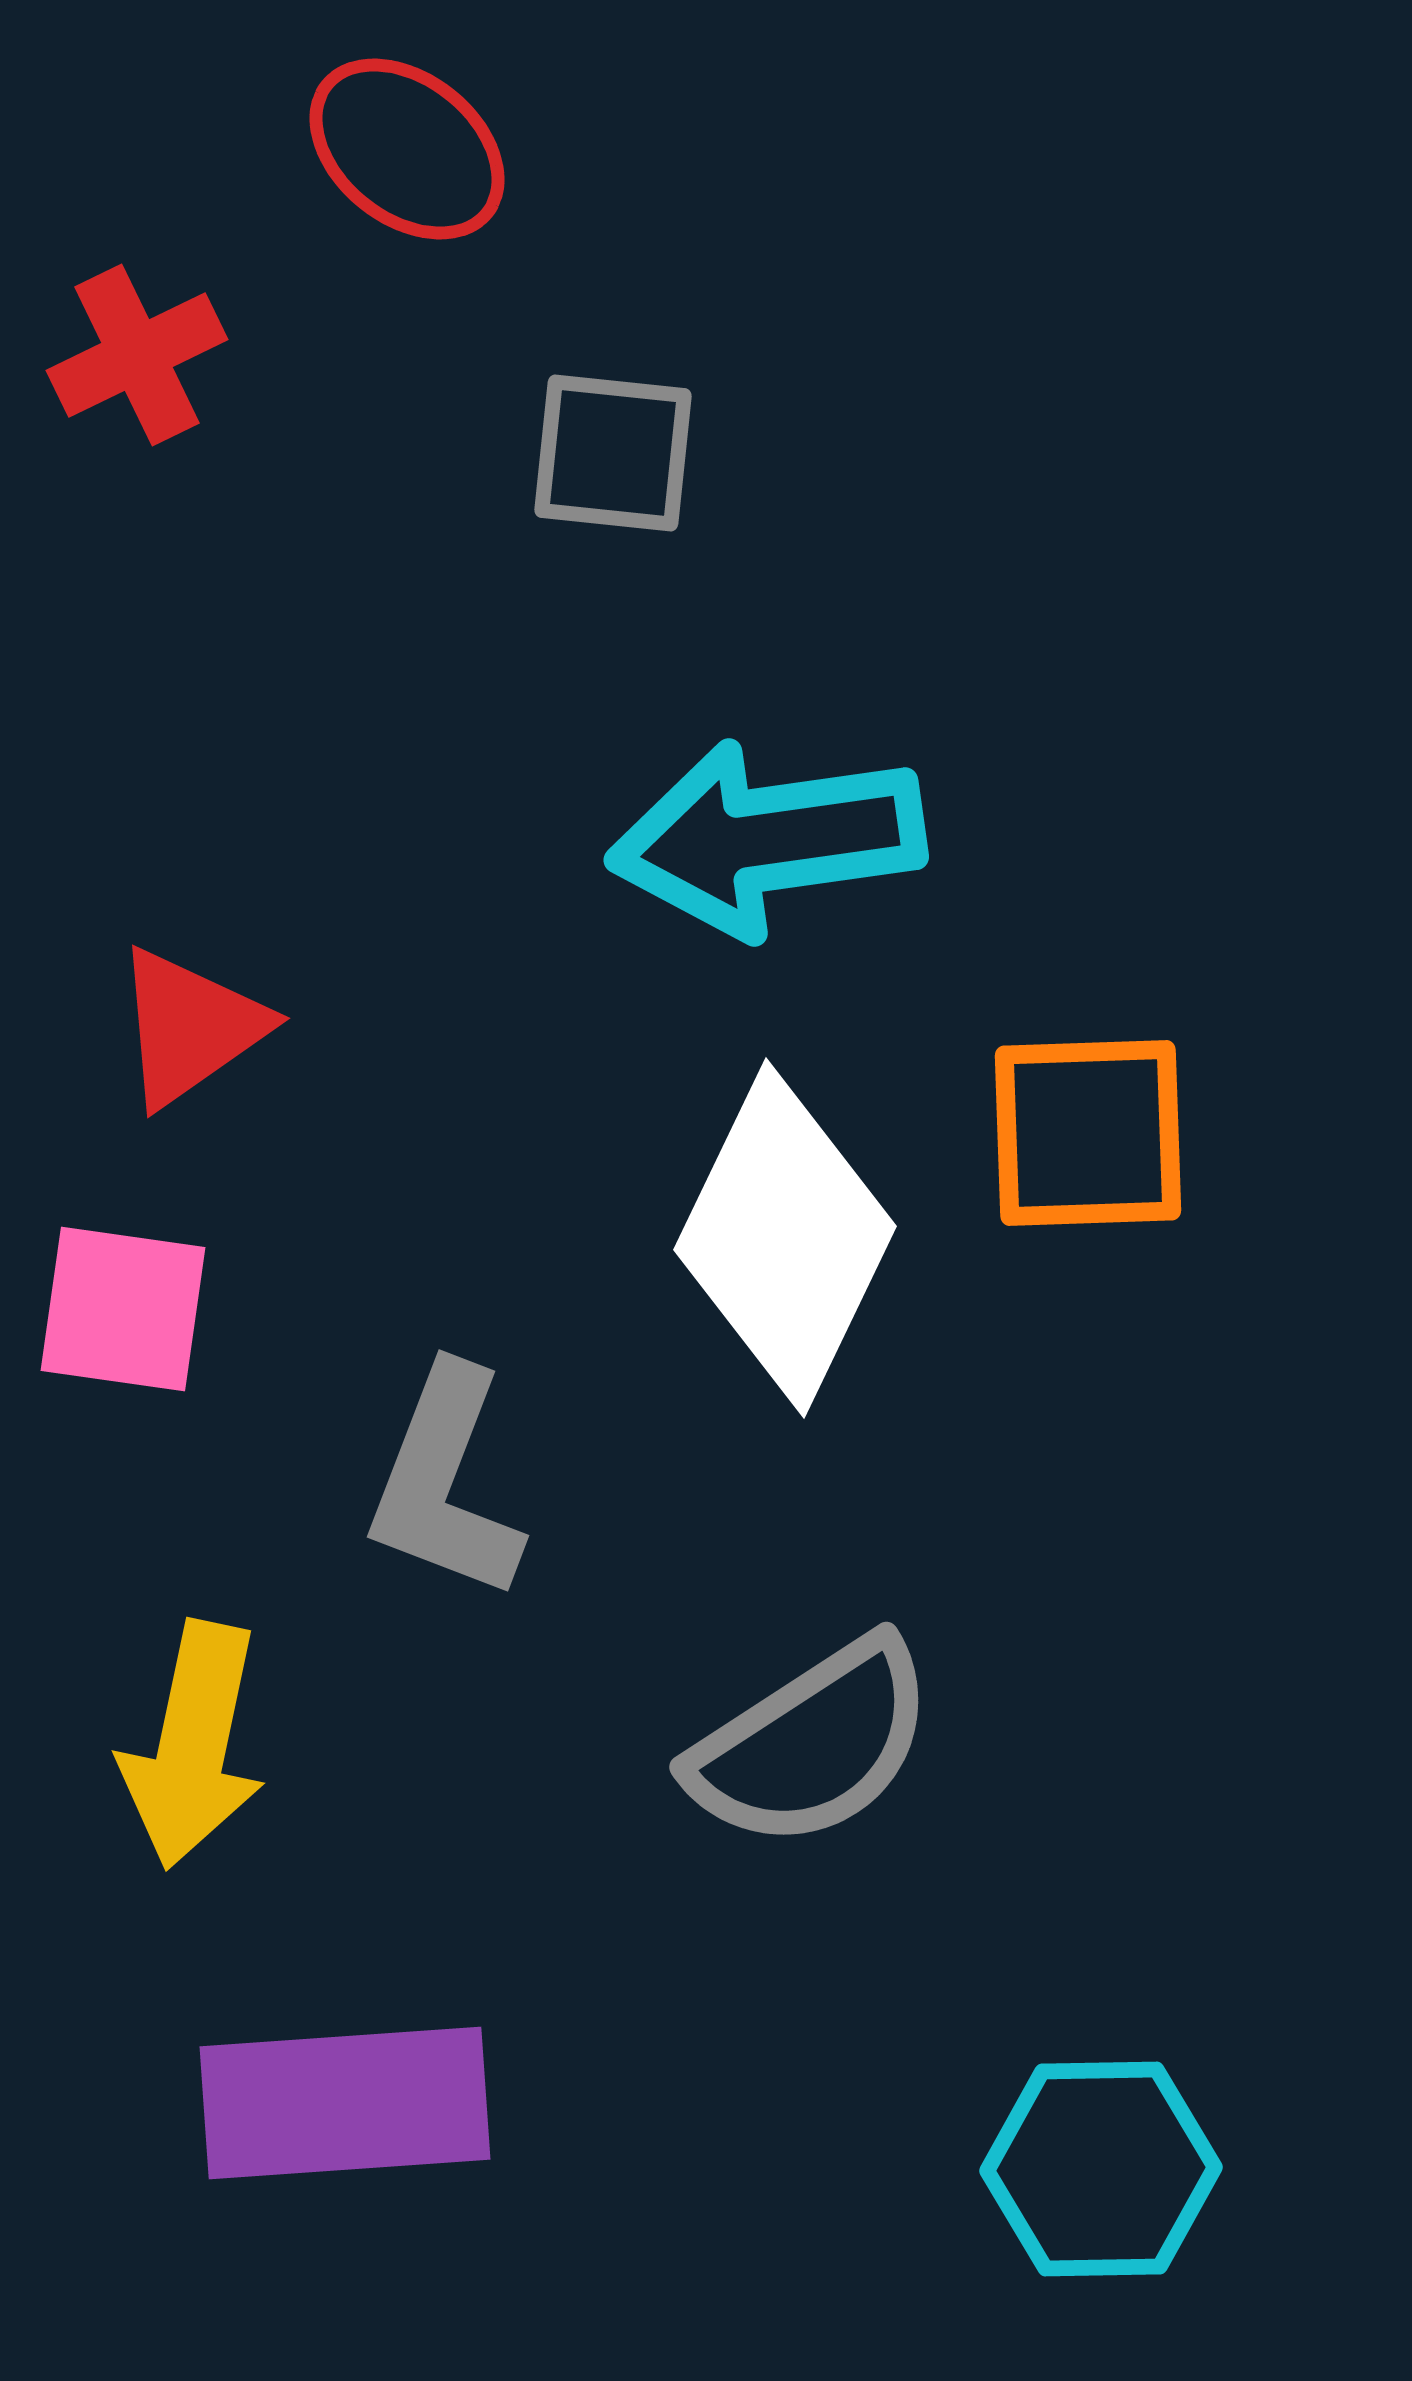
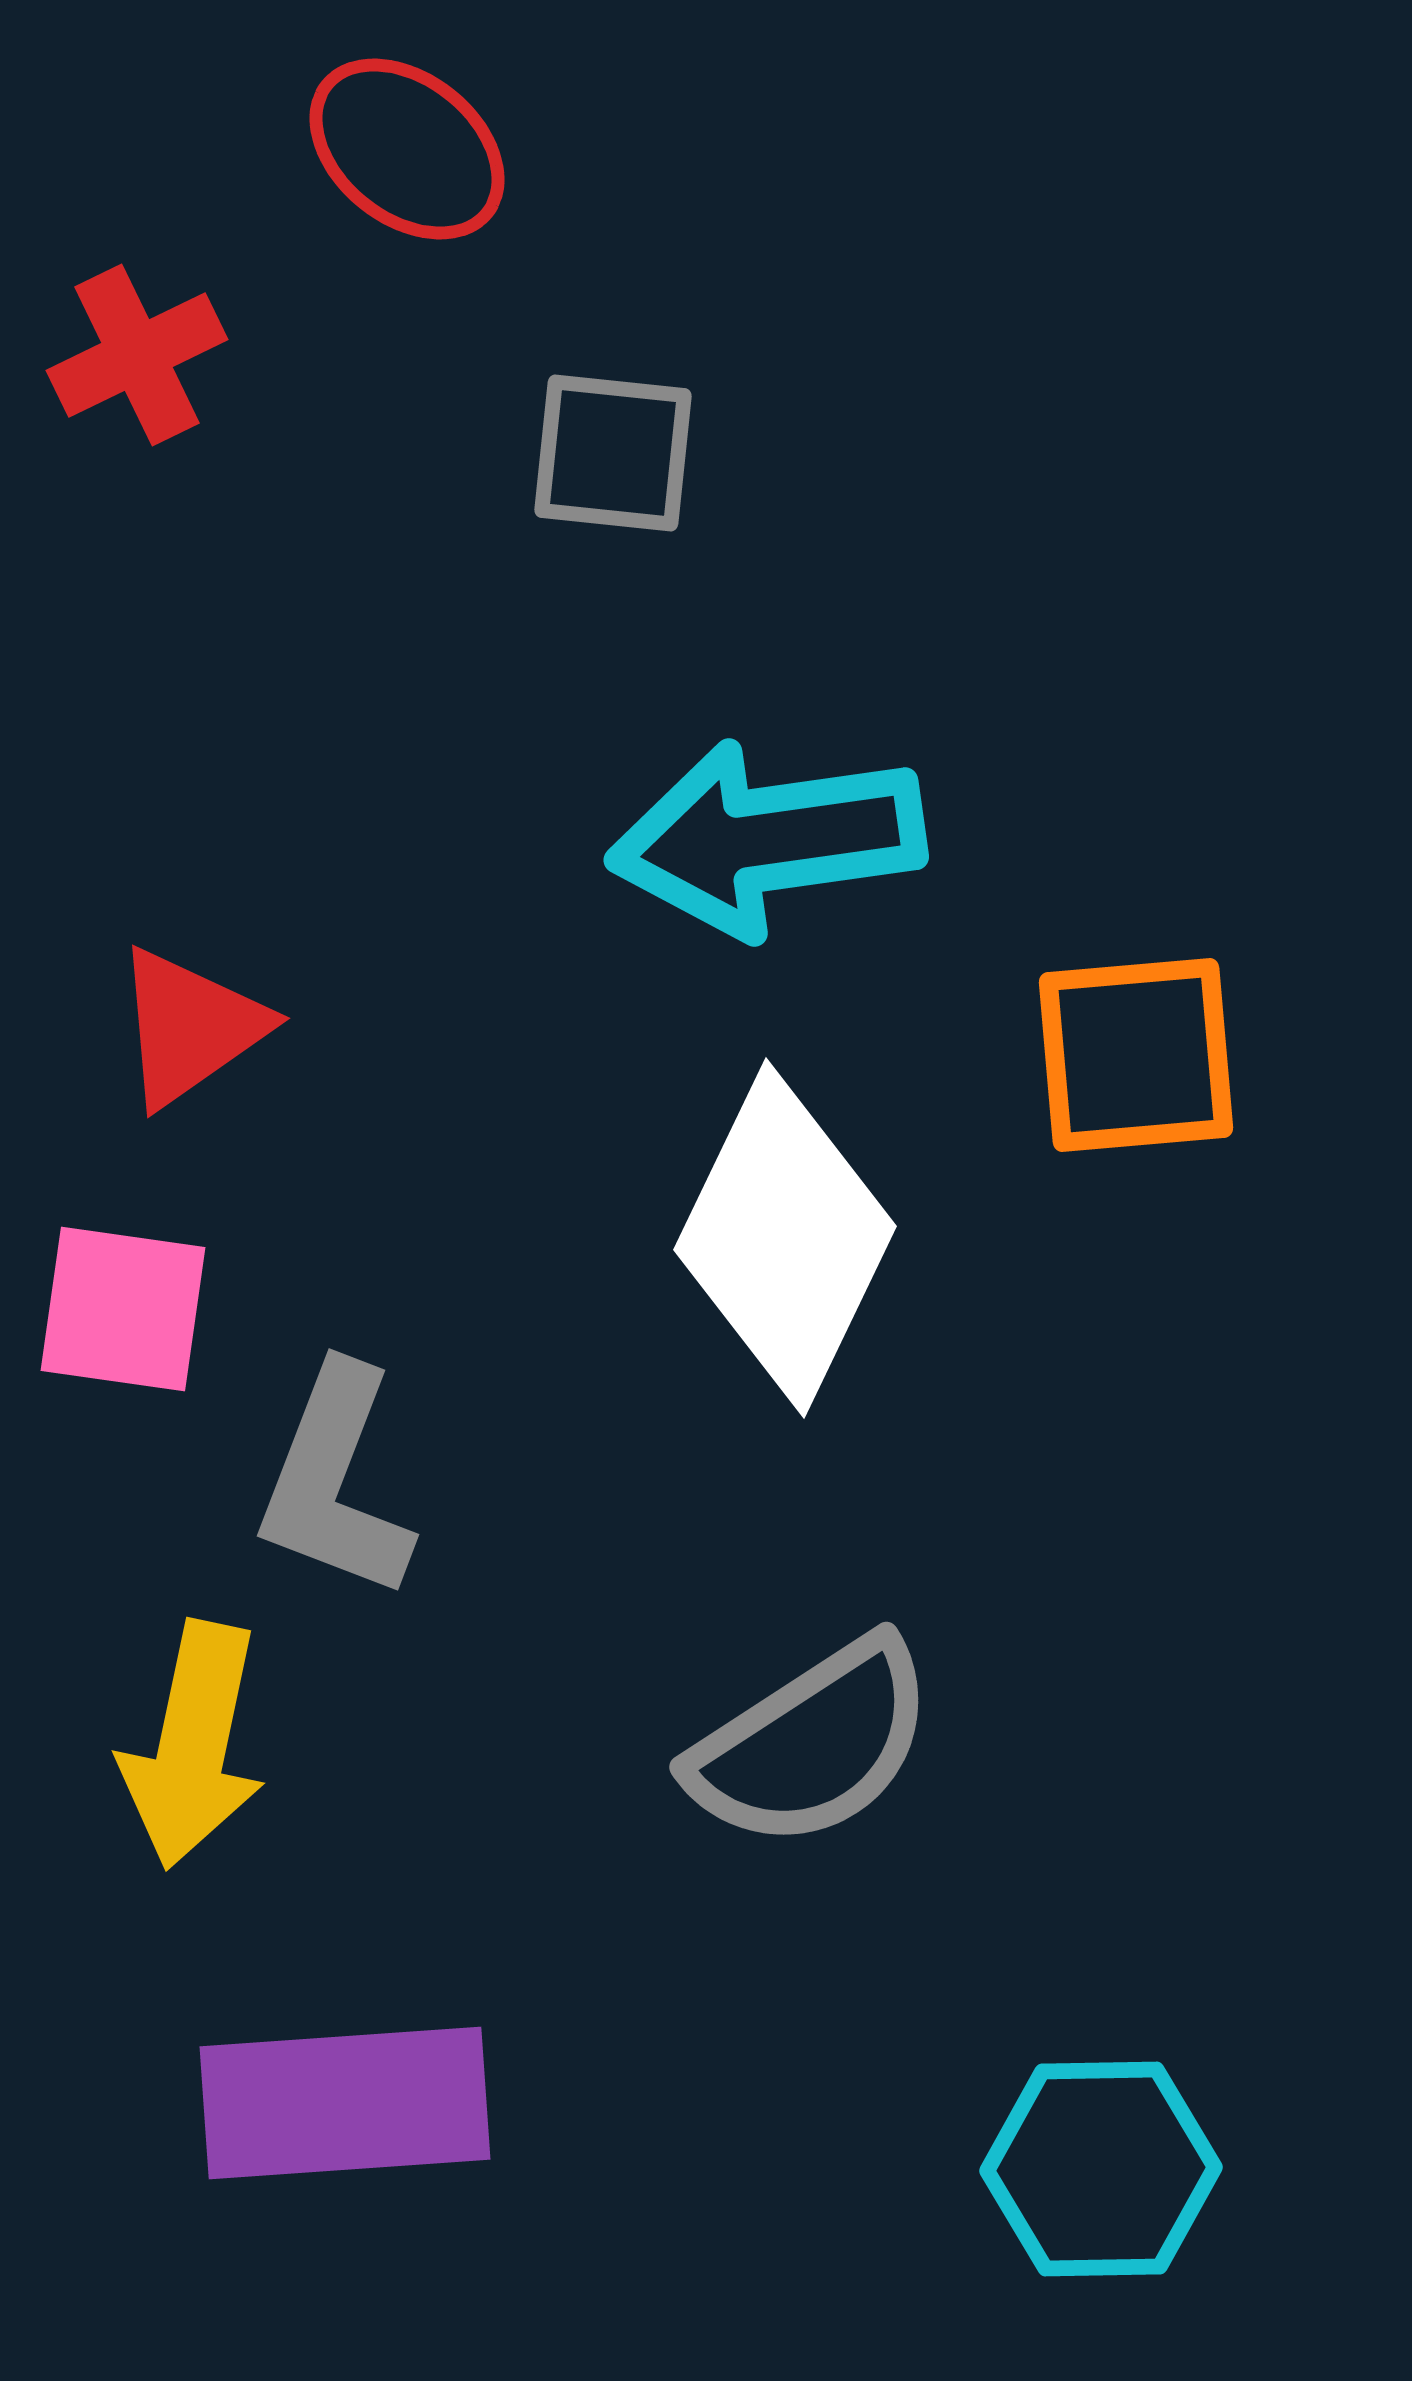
orange square: moved 48 px right, 78 px up; rotated 3 degrees counterclockwise
gray L-shape: moved 110 px left, 1 px up
